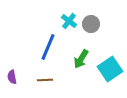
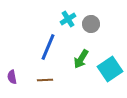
cyan cross: moved 1 px left, 2 px up; rotated 21 degrees clockwise
